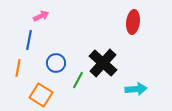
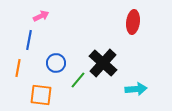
green line: rotated 12 degrees clockwise
orange square: rotated 25 degrees counterclockwise
